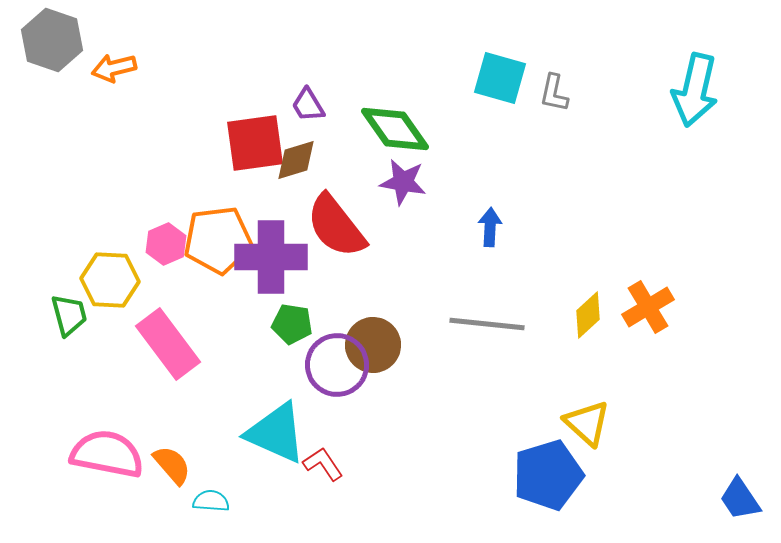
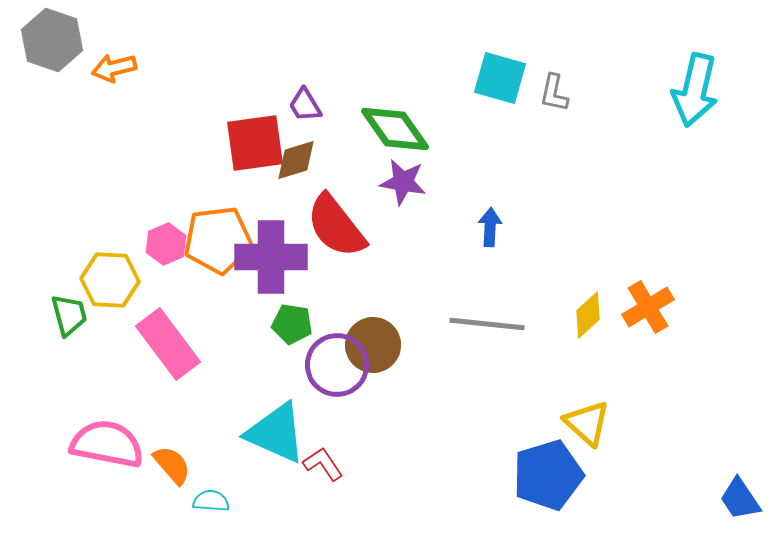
purple trapezoid: moved 3 px left
pink semicircle: moved 10 px up
